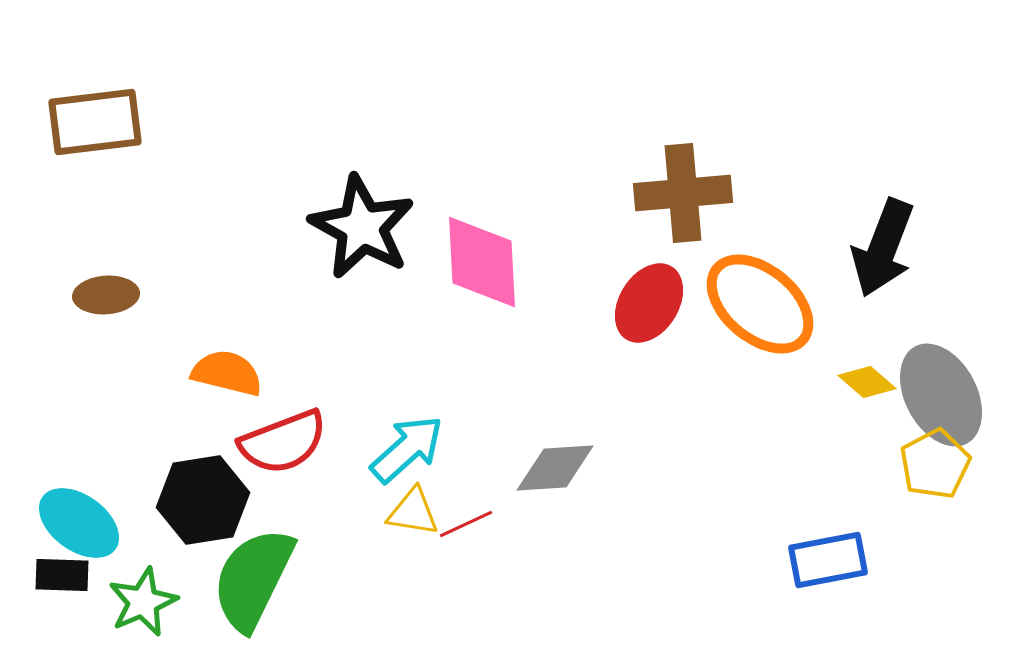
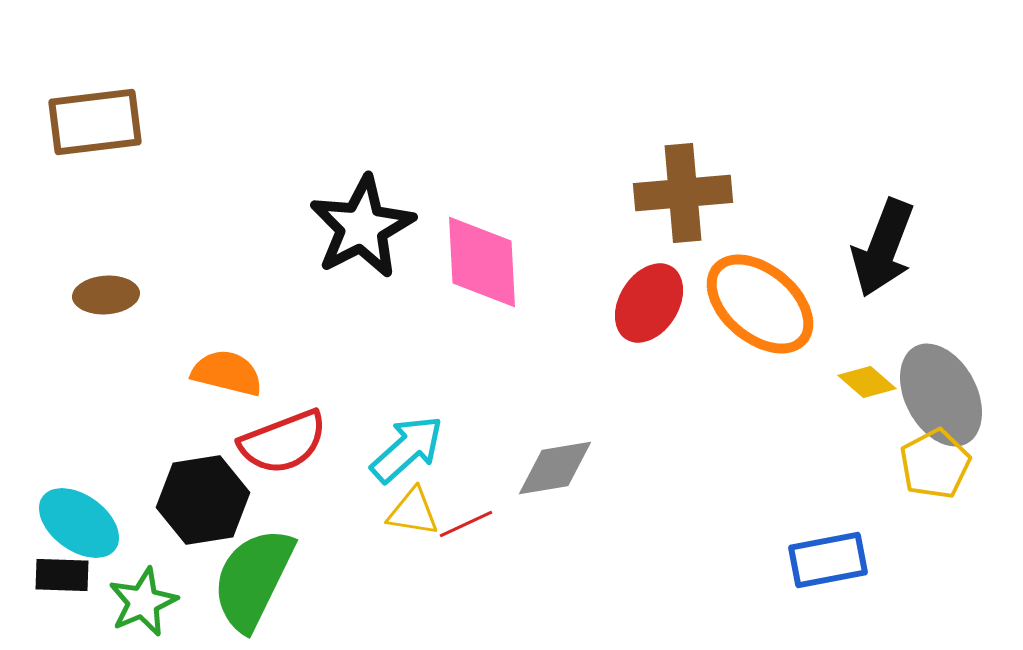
black star: rotated 16 degrees clockwise
gray diamond: rotated 6 degrees counterclockwise
